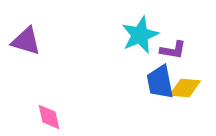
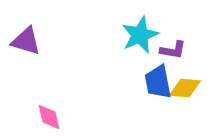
blue trapezoid: moved 2 px left
